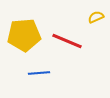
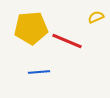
yellow pentagon: moved 7 px right, 7 px up
blue line: moved 1 px up
